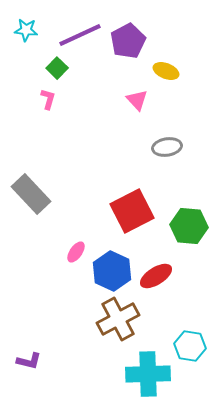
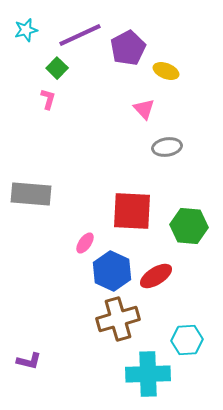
cyan star: rotated 20 degrees counterclockwise
purple pentagon: moved 7 px down
pink triangle: moved 7 px right, 9 px down
gray rectangle: rotated 42 degrees counterclockwise
red square: rotated 30 degrees clockwise
pink ellipse: moved 9 px right, 9 px up
brown cross: rotated 12 degrees clockwise
cyan hexagon: moved 3 px left, 6 px up; rotated 12 degrees counterclockwise
